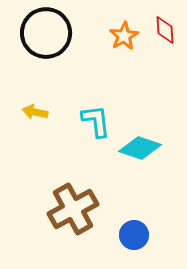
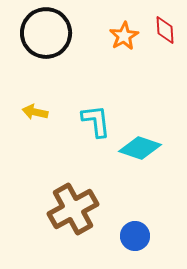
blue circle: moved 1 px right, 1 px down
